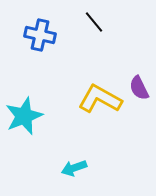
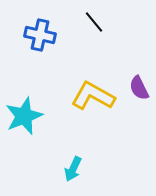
yellow L-shape: moved 7 px left, 3 px up
cyan arrow: moved 1 px left, 1 px down; rotated 45 degrees counterclockwise
